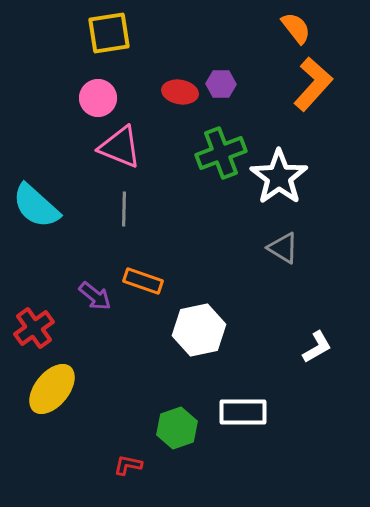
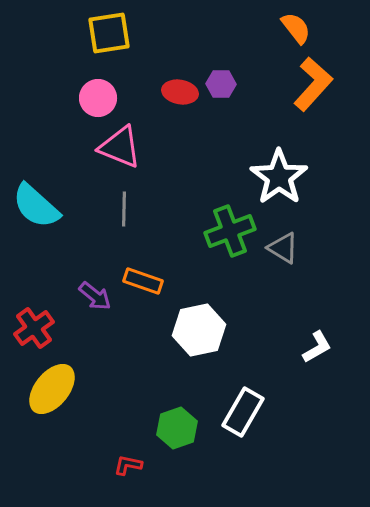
green cross: moved 9 px right, 78 px down
white rectangle: rotated 60 degrees counterclockwise
